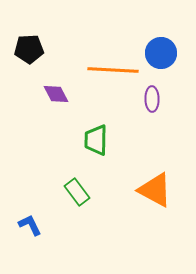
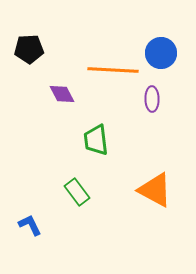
purple diamond: moved 6 px right
green trapezoid: rotated 8 degrees counterclockwise
